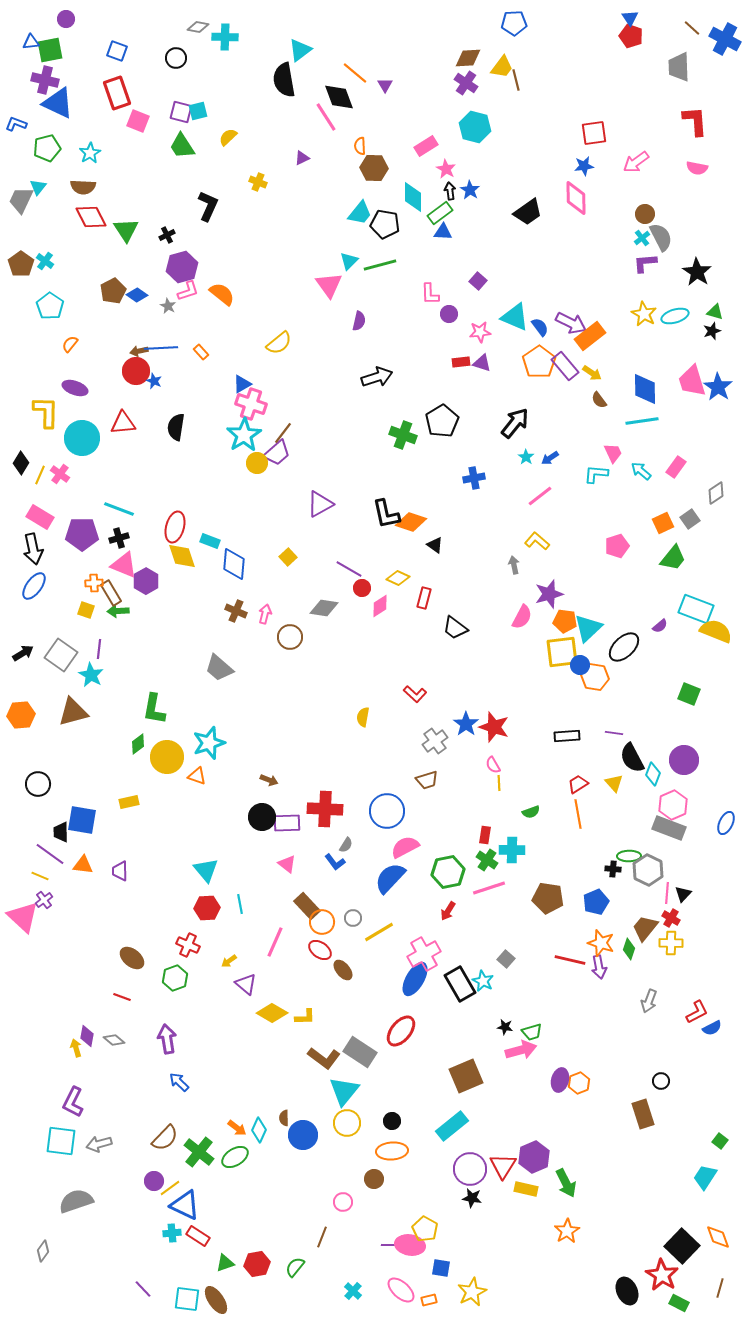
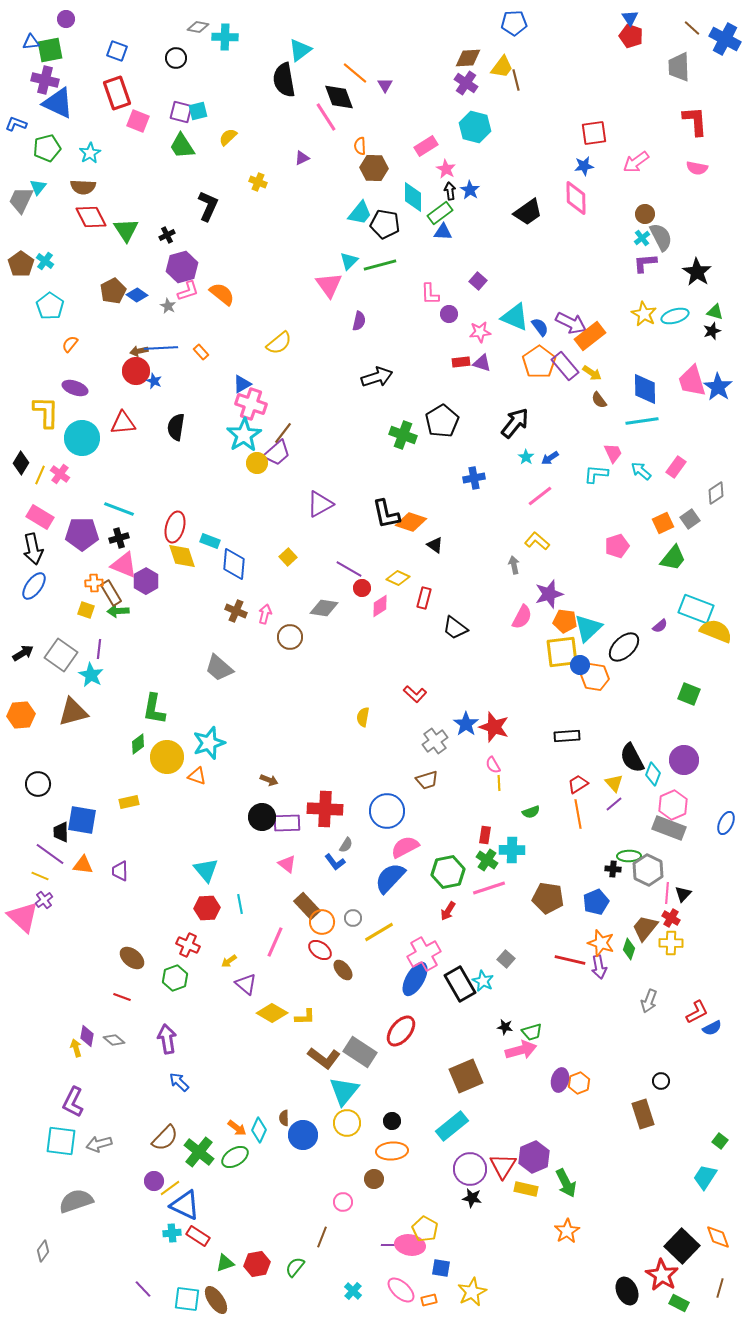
purple line at (614, 733): moved 71 px down; rotated 48 degrees counterclockwise
